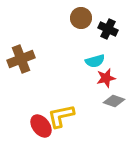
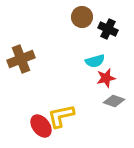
brown circle: moved 1 px right, 1 px up
